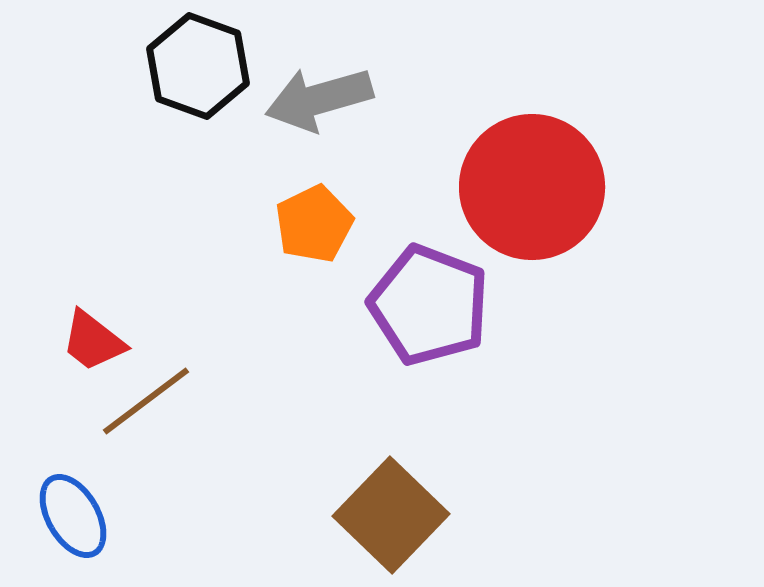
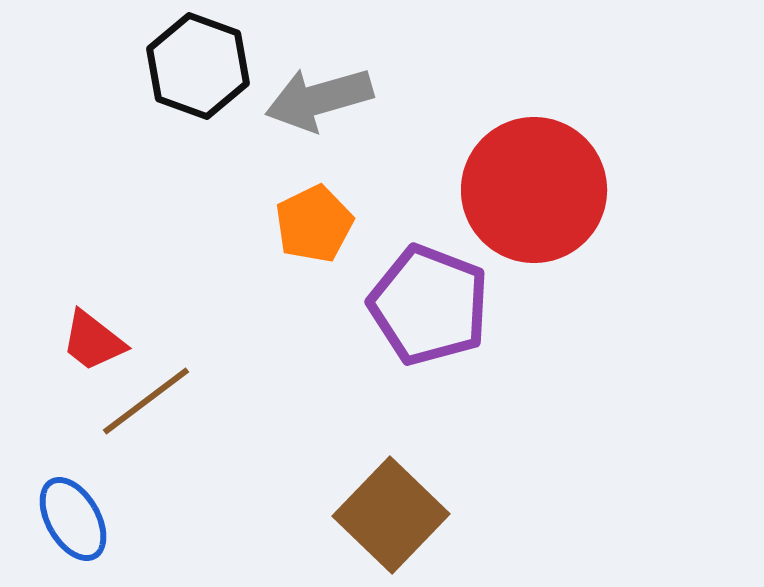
red circle: moved 2 px right, 3 px down
blue ellipse: moved 3 px down
